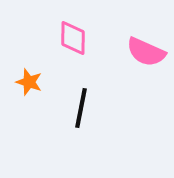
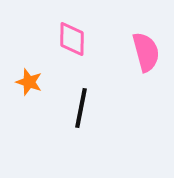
pink diamond: moved 1 px left, 1 px down
pink semicircle: rotated 129 degrees counterclockwise
